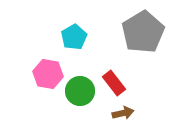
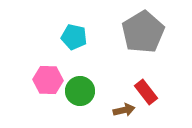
cyan pentagon: rotated 30 degrees counterclockwise
pink hexagon: moved 6 px down; rotated 8 degrees counterclockwise
red rectangle: moved 32 px right, 9 px down
brown arrow: moved 1 px right, 3 px up
